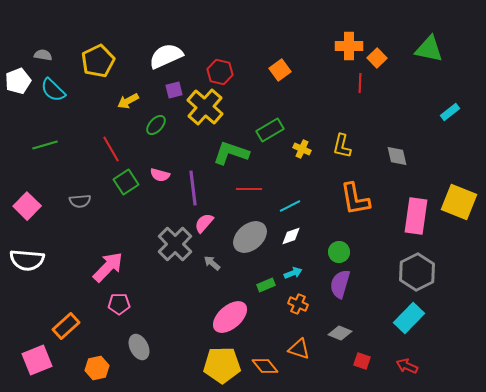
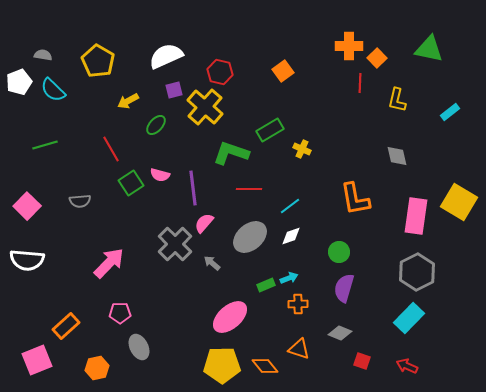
yellow pentagon at (98, 61): rotated 16 degrees counterclockwise
orange square at (280, 70): moved 3 px right, 1 px down
white pentagon at (18, 81): moved 1 px right, 1 px down
yellow L-shape at (342, 146): moved 55 px right, 46 px up
green square at (126, 182): moved 5 px right, 1 px down
yellow square at (459, 202): rotated 9 degrees clockwise
cyan line at (290, 206): rotated 10 degrees counterclockwise
pink arrow at (108, 267): moved 1 px right, 4 px up
cyan arrow at (293, 273): moved 4 px left, 5 px down
purple semicircle at (340, 284): moved 4 px right, 4 px down
pink pentagon at (119, 304): moved 1 px right, 9 px down
orange cross at (298, 304): rotated 24 degrees counterclockwise
